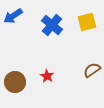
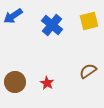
yellow square: moved 2 px right, 1 px up
brown semicircle: moved 4 px left, 1 px down
red star: moved 7 px down
